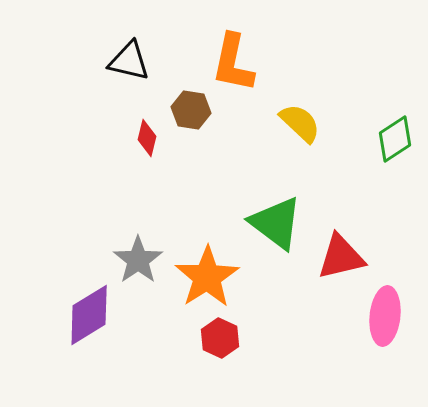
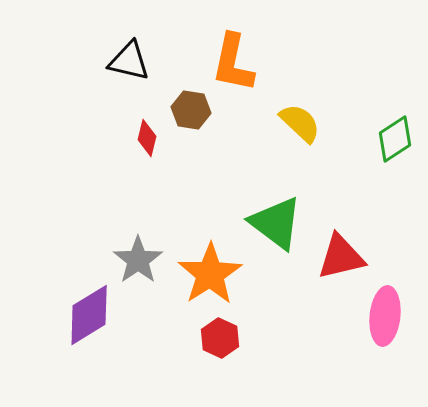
orange star: moved 3 px right, 3 px up
